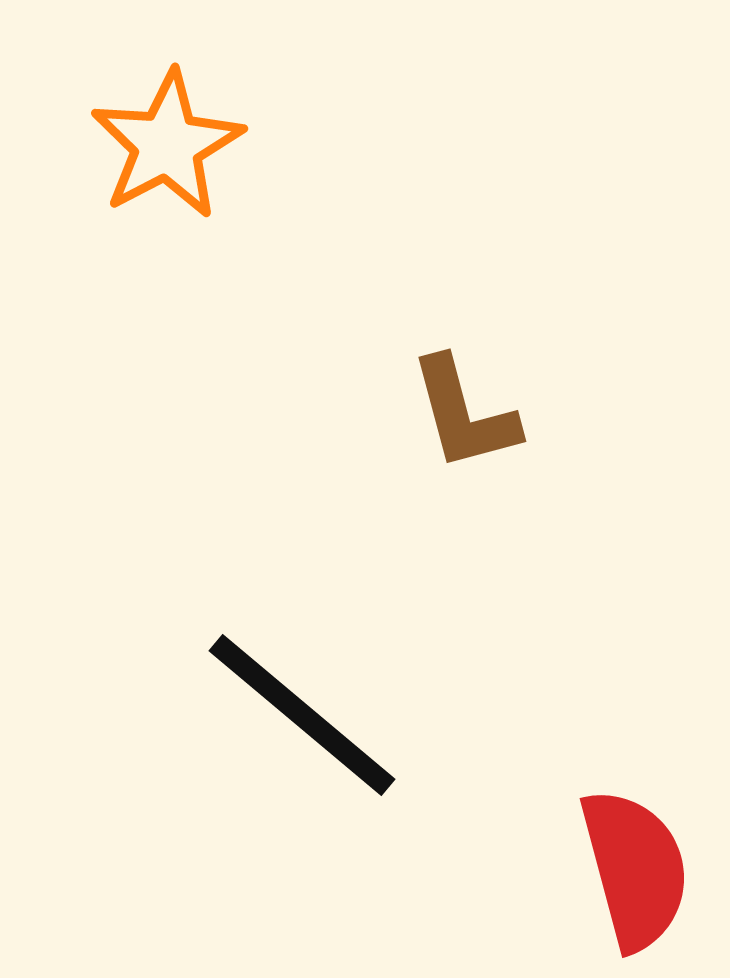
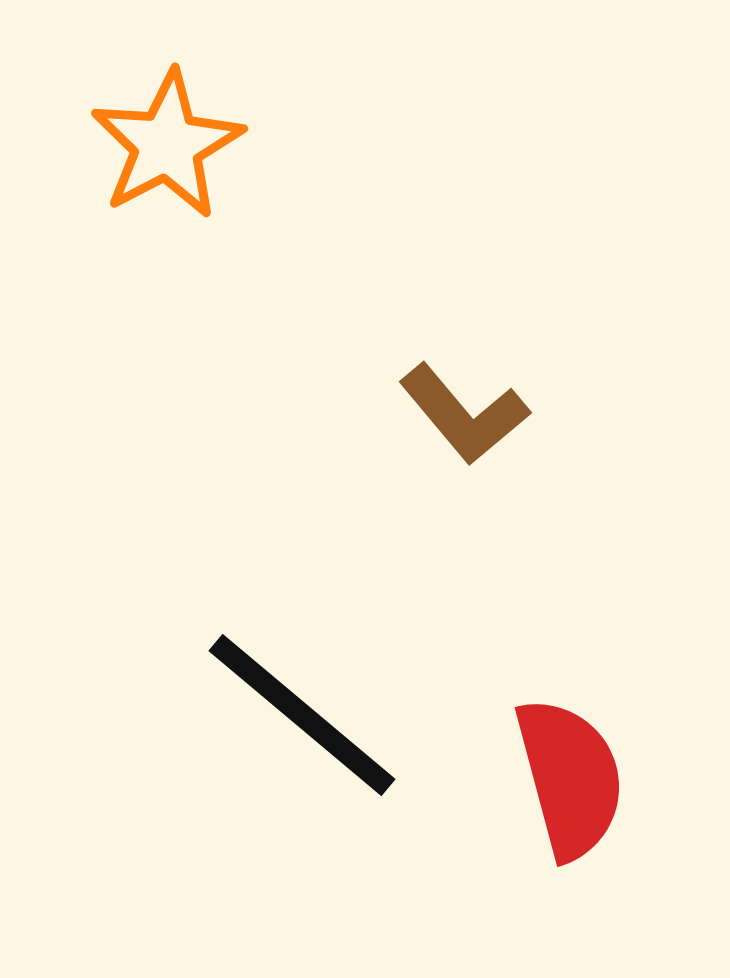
brown L-shape: rotated 25 degrees counterclockwise
red semicircle: moved 65 px left, 91 px up
